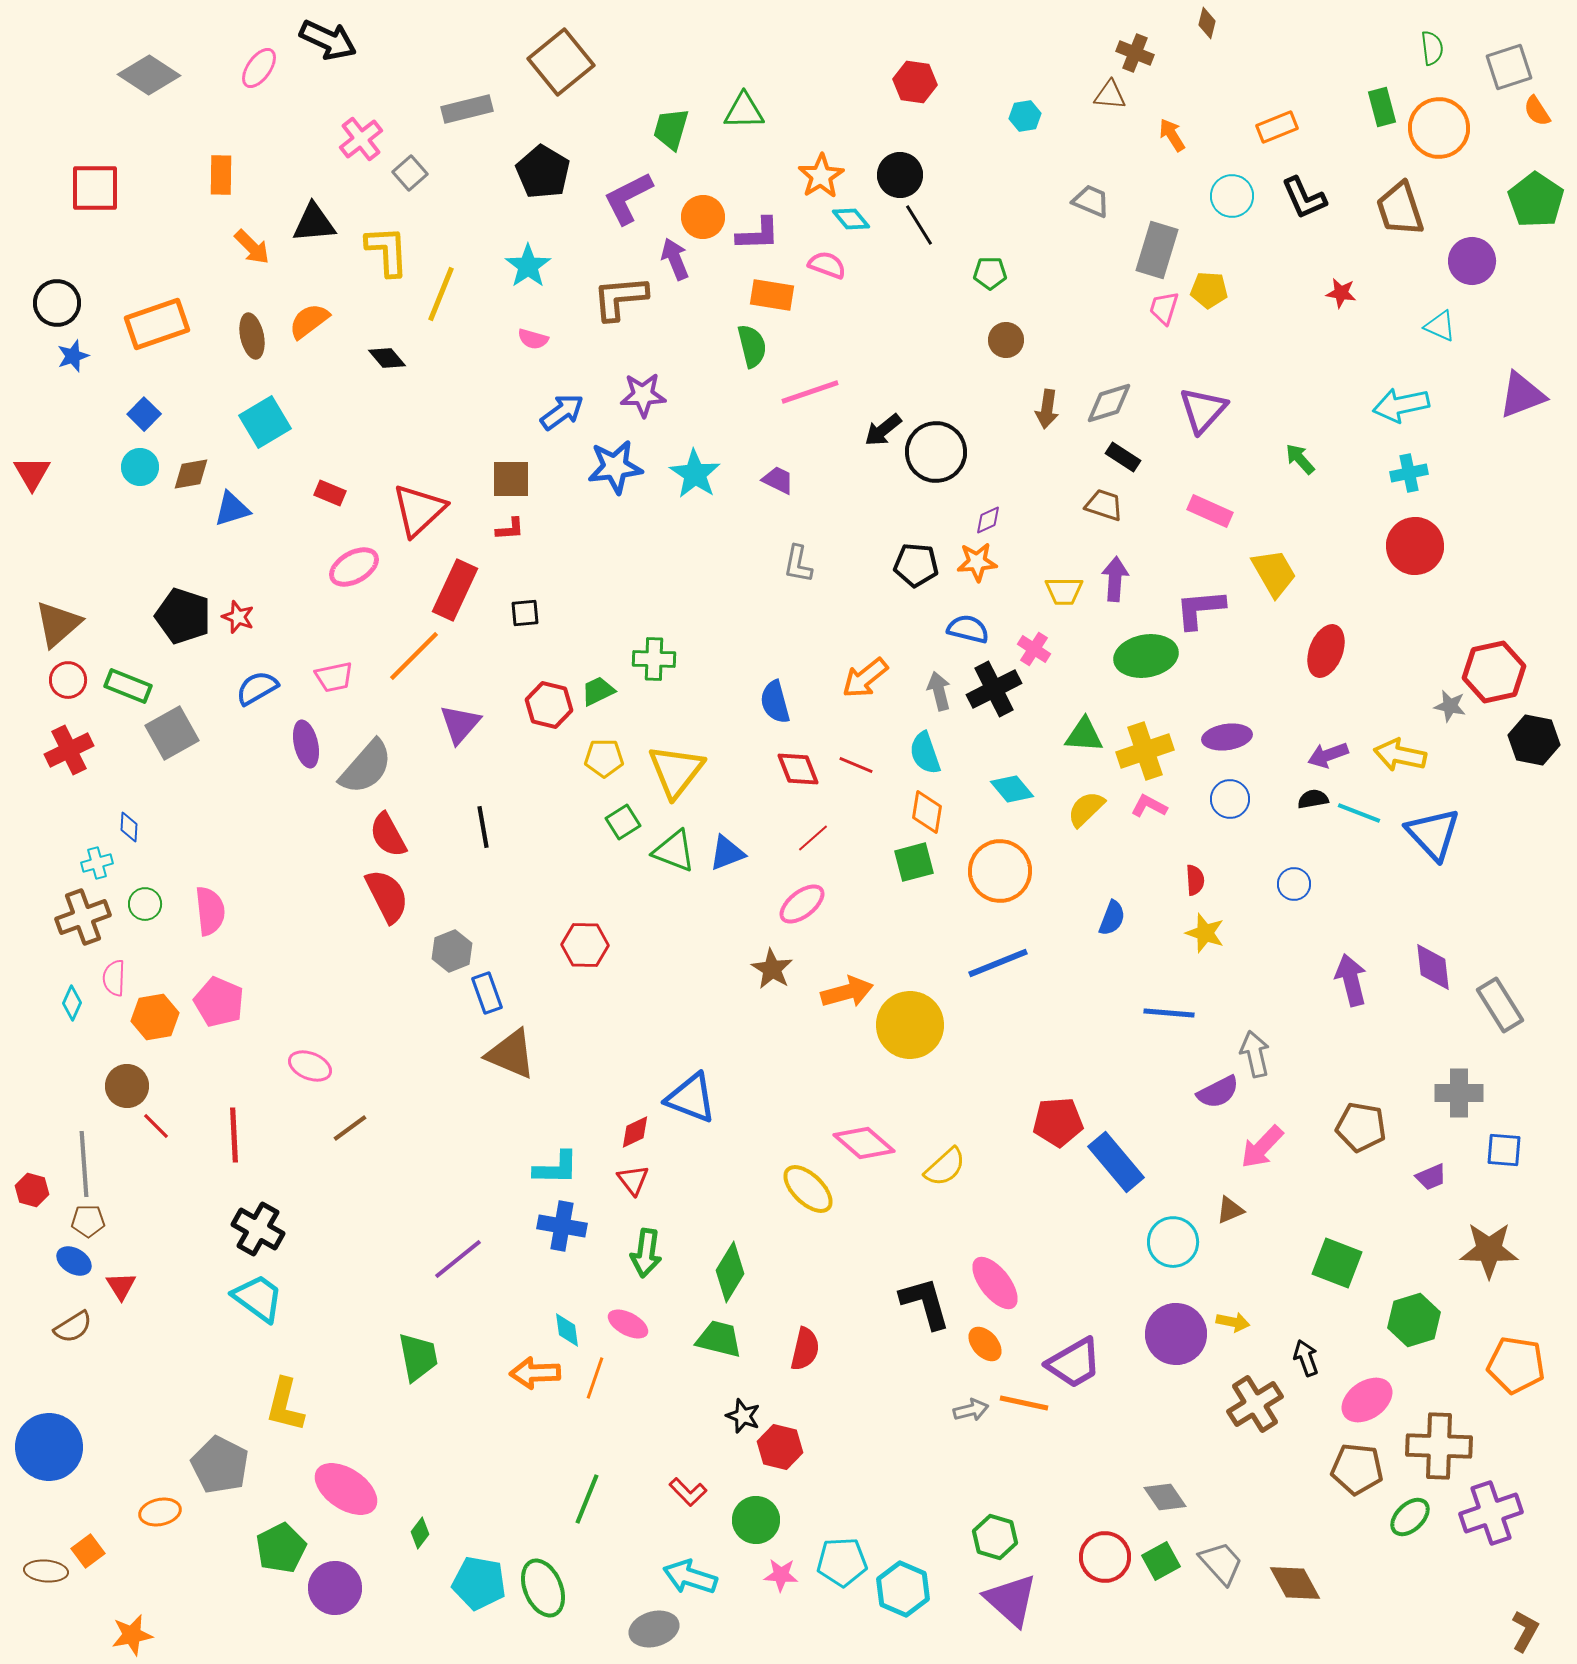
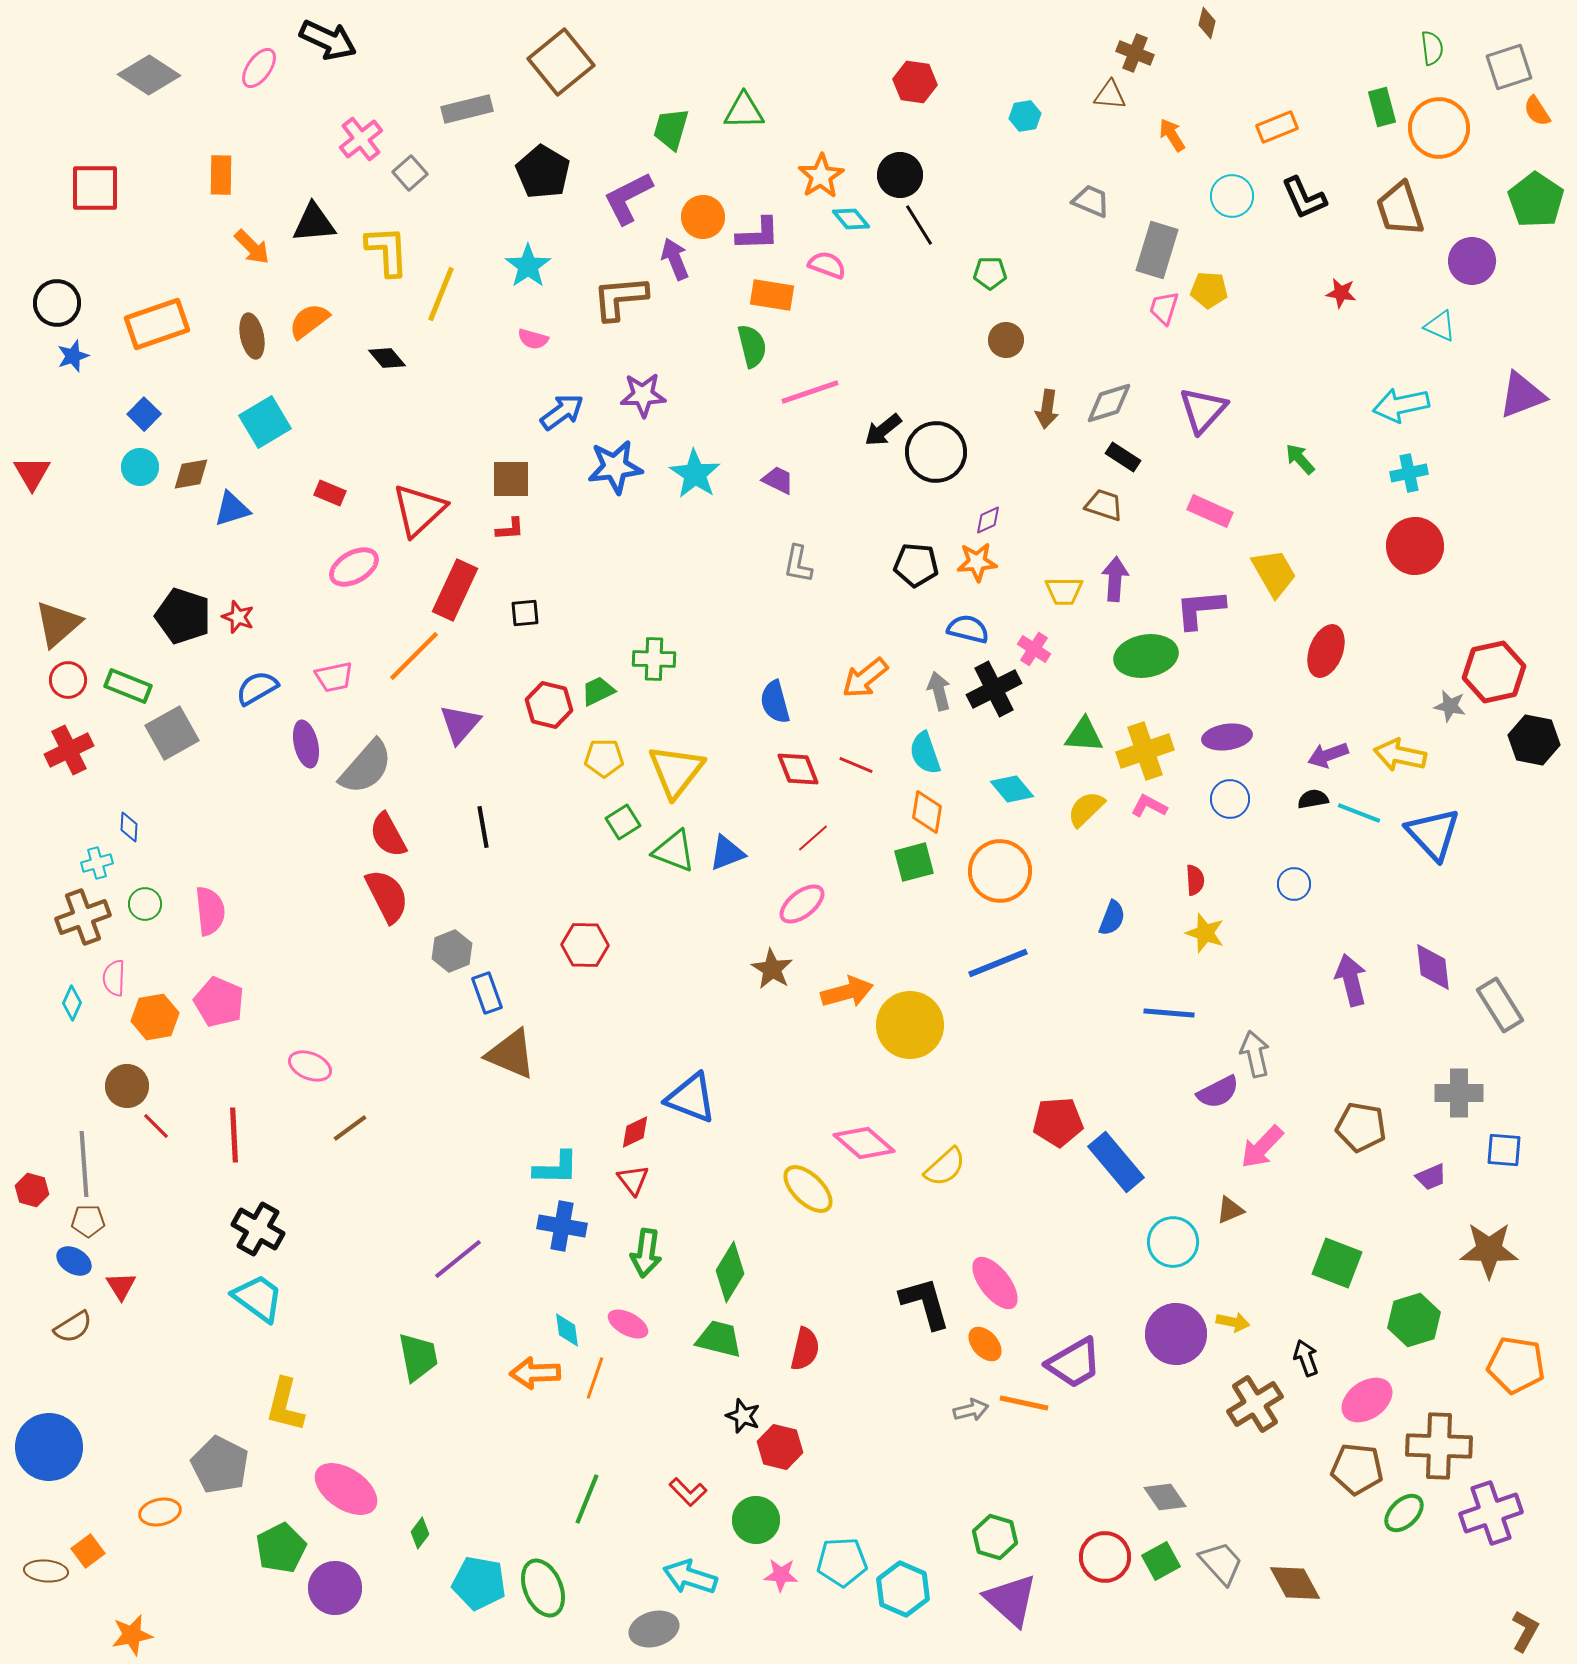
green ellipse at (1410, 1517): moved 6 px left, 4 px up
